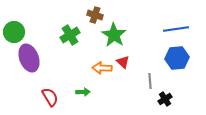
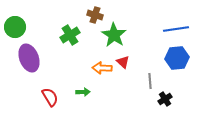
green circle: moved 1 px right, 5 px up
